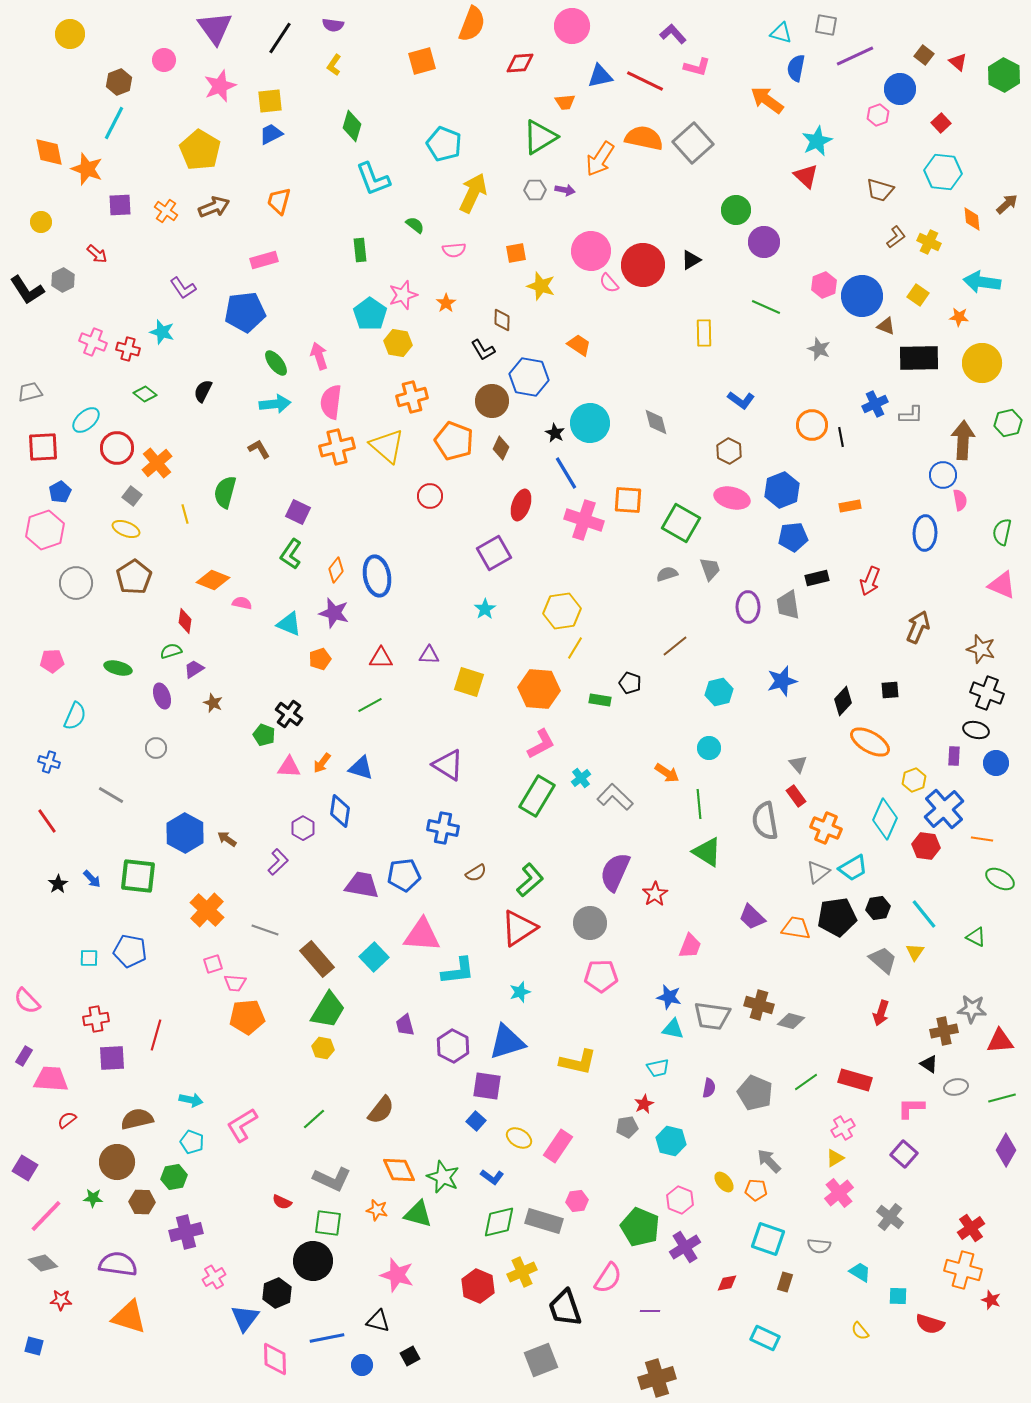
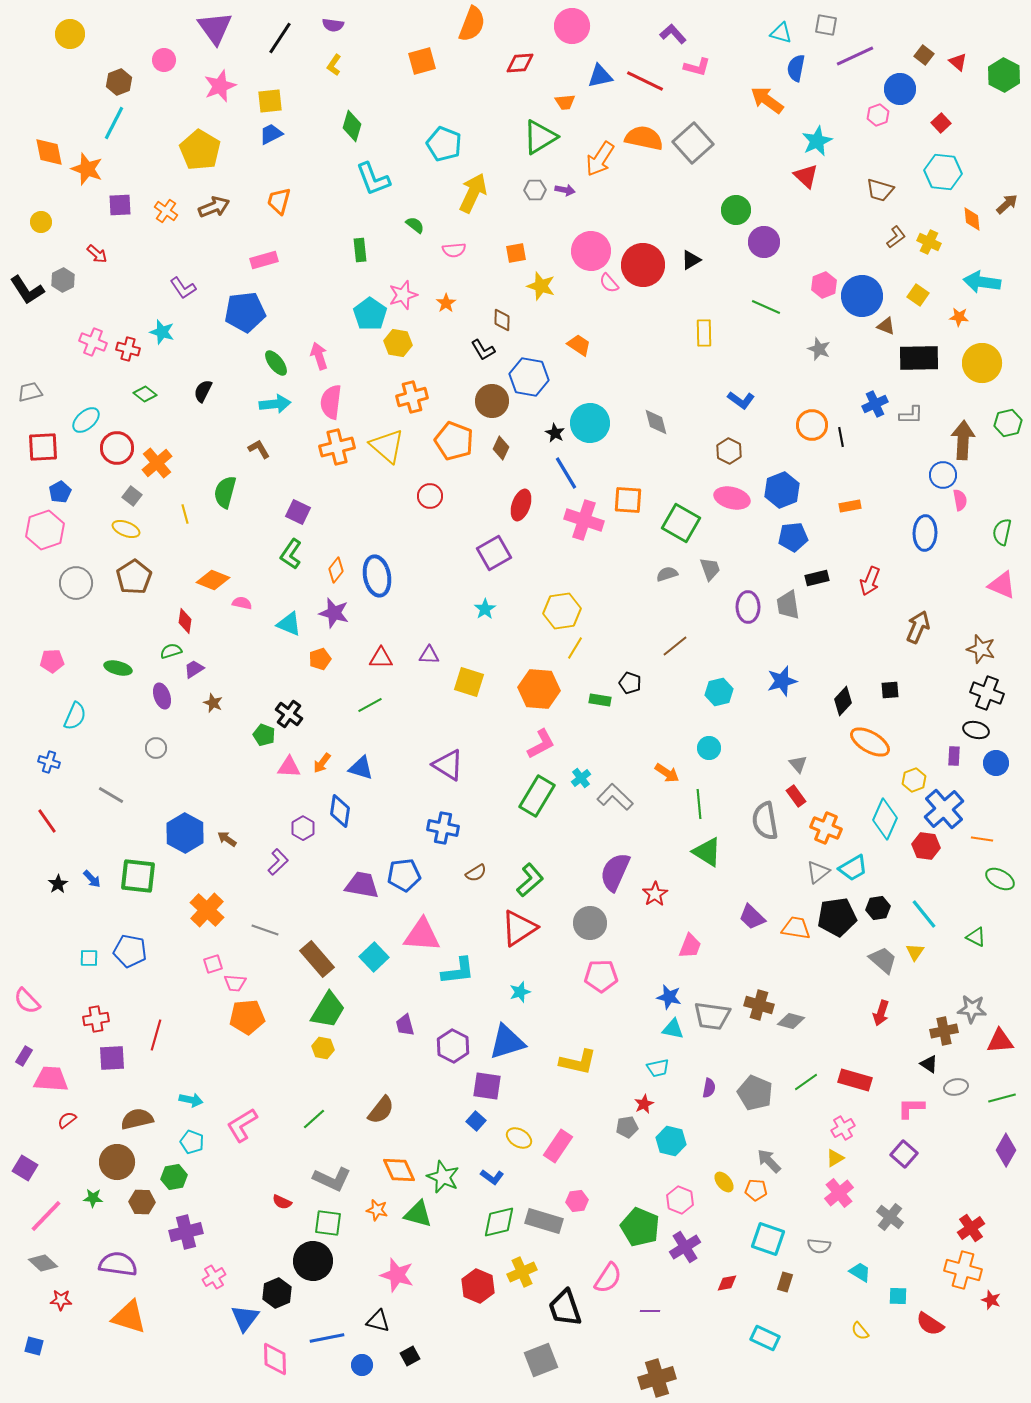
red semicircle at (930, 1324): rotated 16 degrees clockwise
